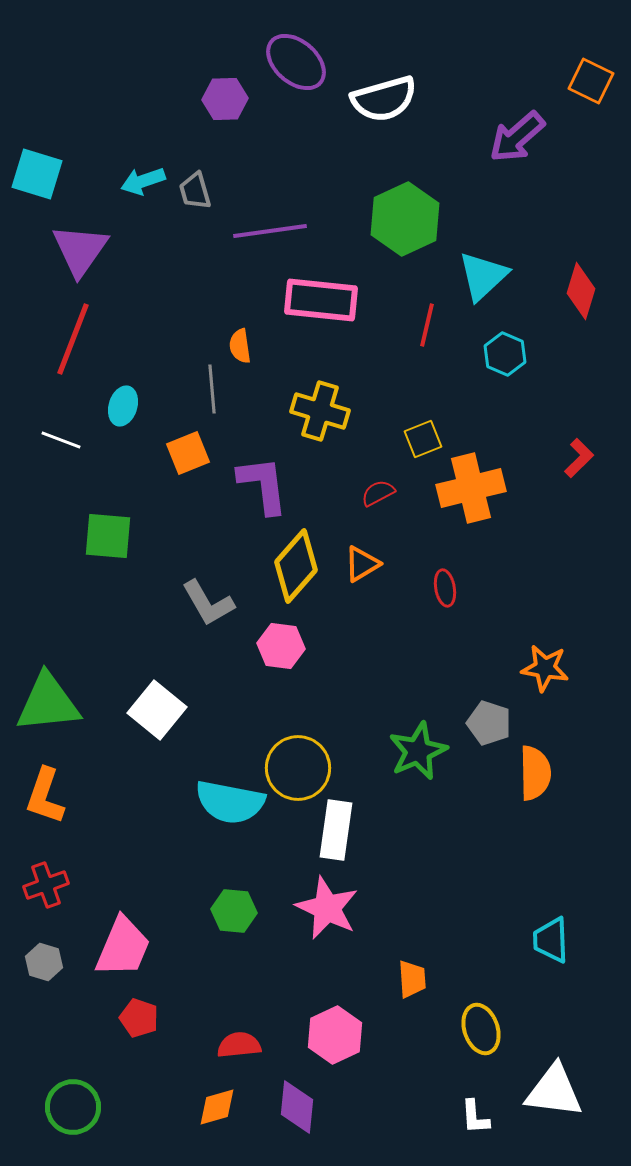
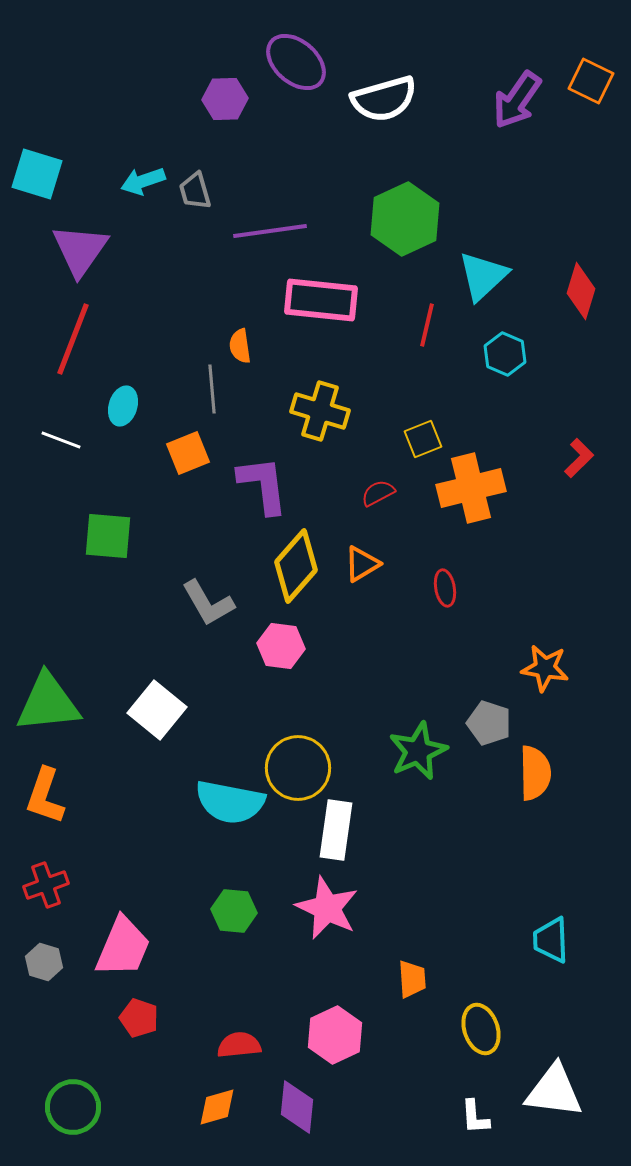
purple arrow at (517, 137): moved 37 px up; rotated 14 degrees counterclockwise
